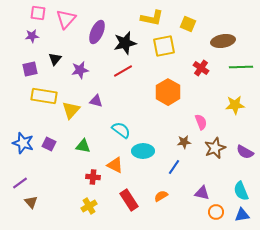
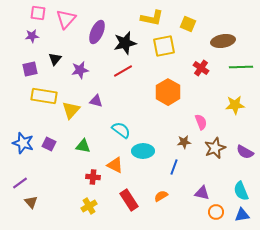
blue line at (174, 167): rotated 14 degrees counterclockwise
